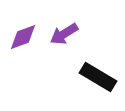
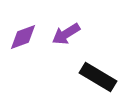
purple arrow: moved 2 px right
